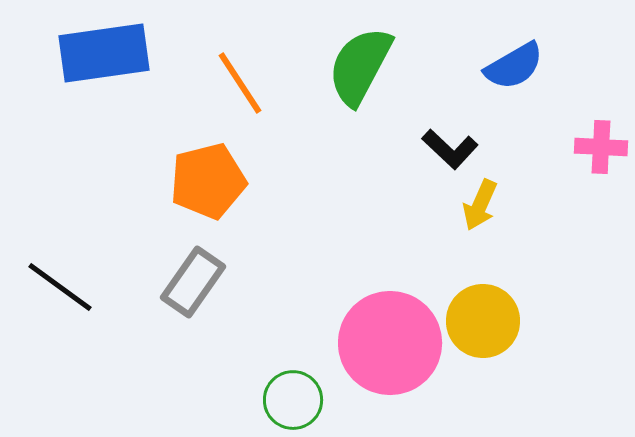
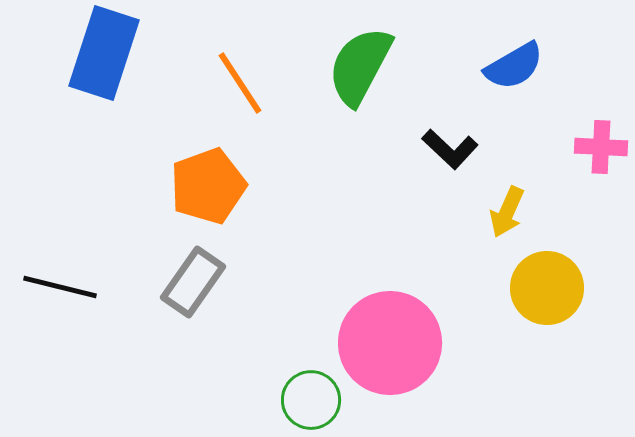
blue rectangle: rotated 64 degrees counterclockwise
orange pentagon: moved 5 px down; rotated 6 degrees counterclockwise
yellow arrow: moved 27 px right, 7 px down
black line: rotated 22 degrees counterclockwise
yellow circle: moved 64 px right, 33 px up
green circle: moved 18 px right
